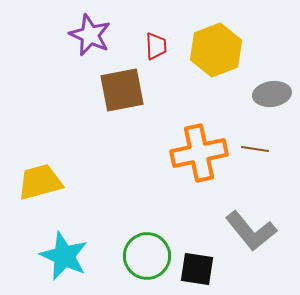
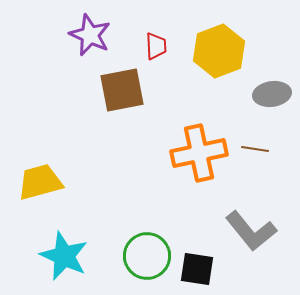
yellow hexagon: moved 3 px right, 1 px down
